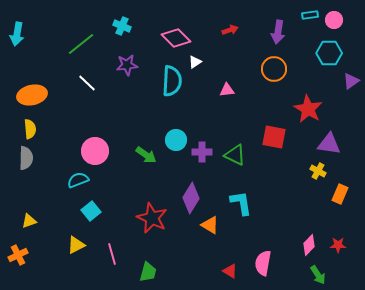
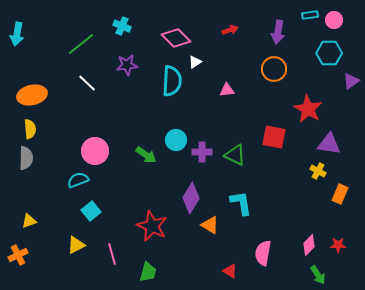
red star at (152, 218): moved 8 px down
pink semicircle at (263, 263): moved 10 px up
